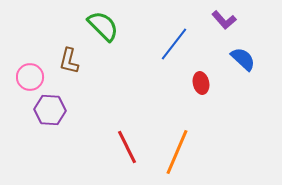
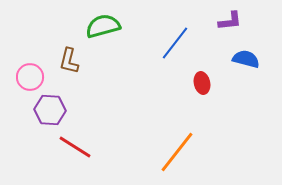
purple L-shape: moved 6 px right, 1 px down; rotated 55 degrees counterclockwise
green semicircle: rotated 60 degrees counterclockwise
blue line: moved 1 px right, 1 px up
blue semicircle: moved 3 px right; rotated 28 degrees counterclockwise
red ellipse: moved 1 px right
red line: moved 52 px left; rotated 32 degrees counterclockwise
orange line: rotated 15 degrees clockwise
